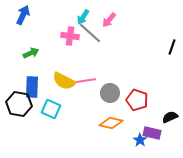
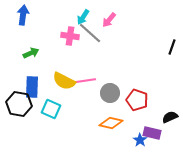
blue arrow: rotated 18 degrees counterclockwise
